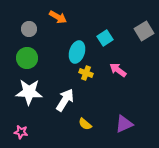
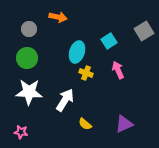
orange arrow: rotated 18 degrees counterclockwise
cyan square: moved 4 px right, 3 px down
pink arrow: rotated 30 degrees clockwise
